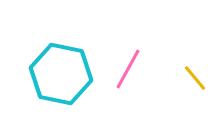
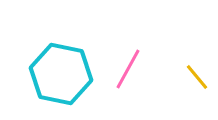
yellow line: moved 2 px right, 1 px up
